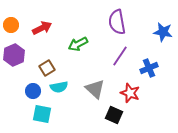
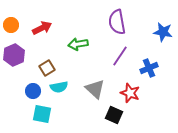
green arrow: rotated 18 degrees clockwise
